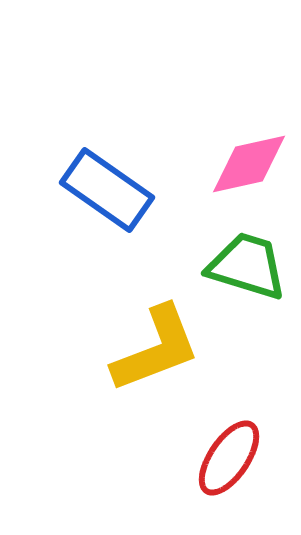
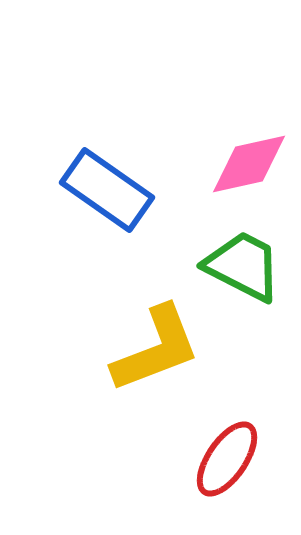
green trapezoid: moved 4 px left; rotated 10 degrees clockwise
red ellipse: moved 2 px left, 1 px down
